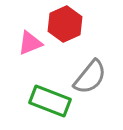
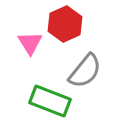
pink triangle: rotated 40 degrees counterclockwise
gray semicircle: moved 5 px left, 6 px up
